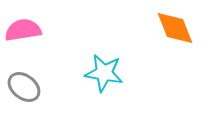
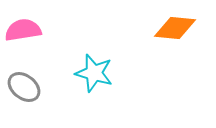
orange diamond: rotated 63 degrees counterclockwise
cyan star: moved 10 px left; rotated 6 degrees clockwise
